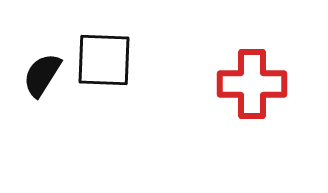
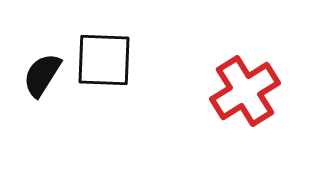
red cross: moved 7 px left, 7 px down; rotated 32 degrees counterclockwise
